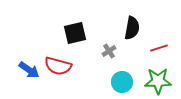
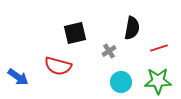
blue arrow: moved 11 px left, 7 px down
cyan circle: moved 1 px left
